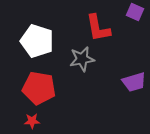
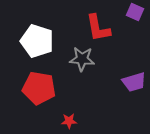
gray star: rotated 15 degrees clockwise
red star: moved 37 px right
